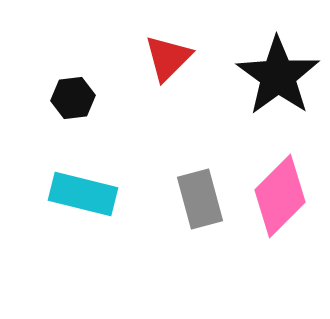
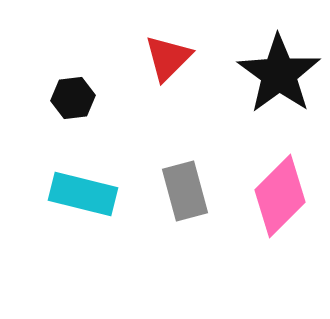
black star: moved 1 px right, 2 px up
gray rectangle: moved 15 px left, 8 px up
